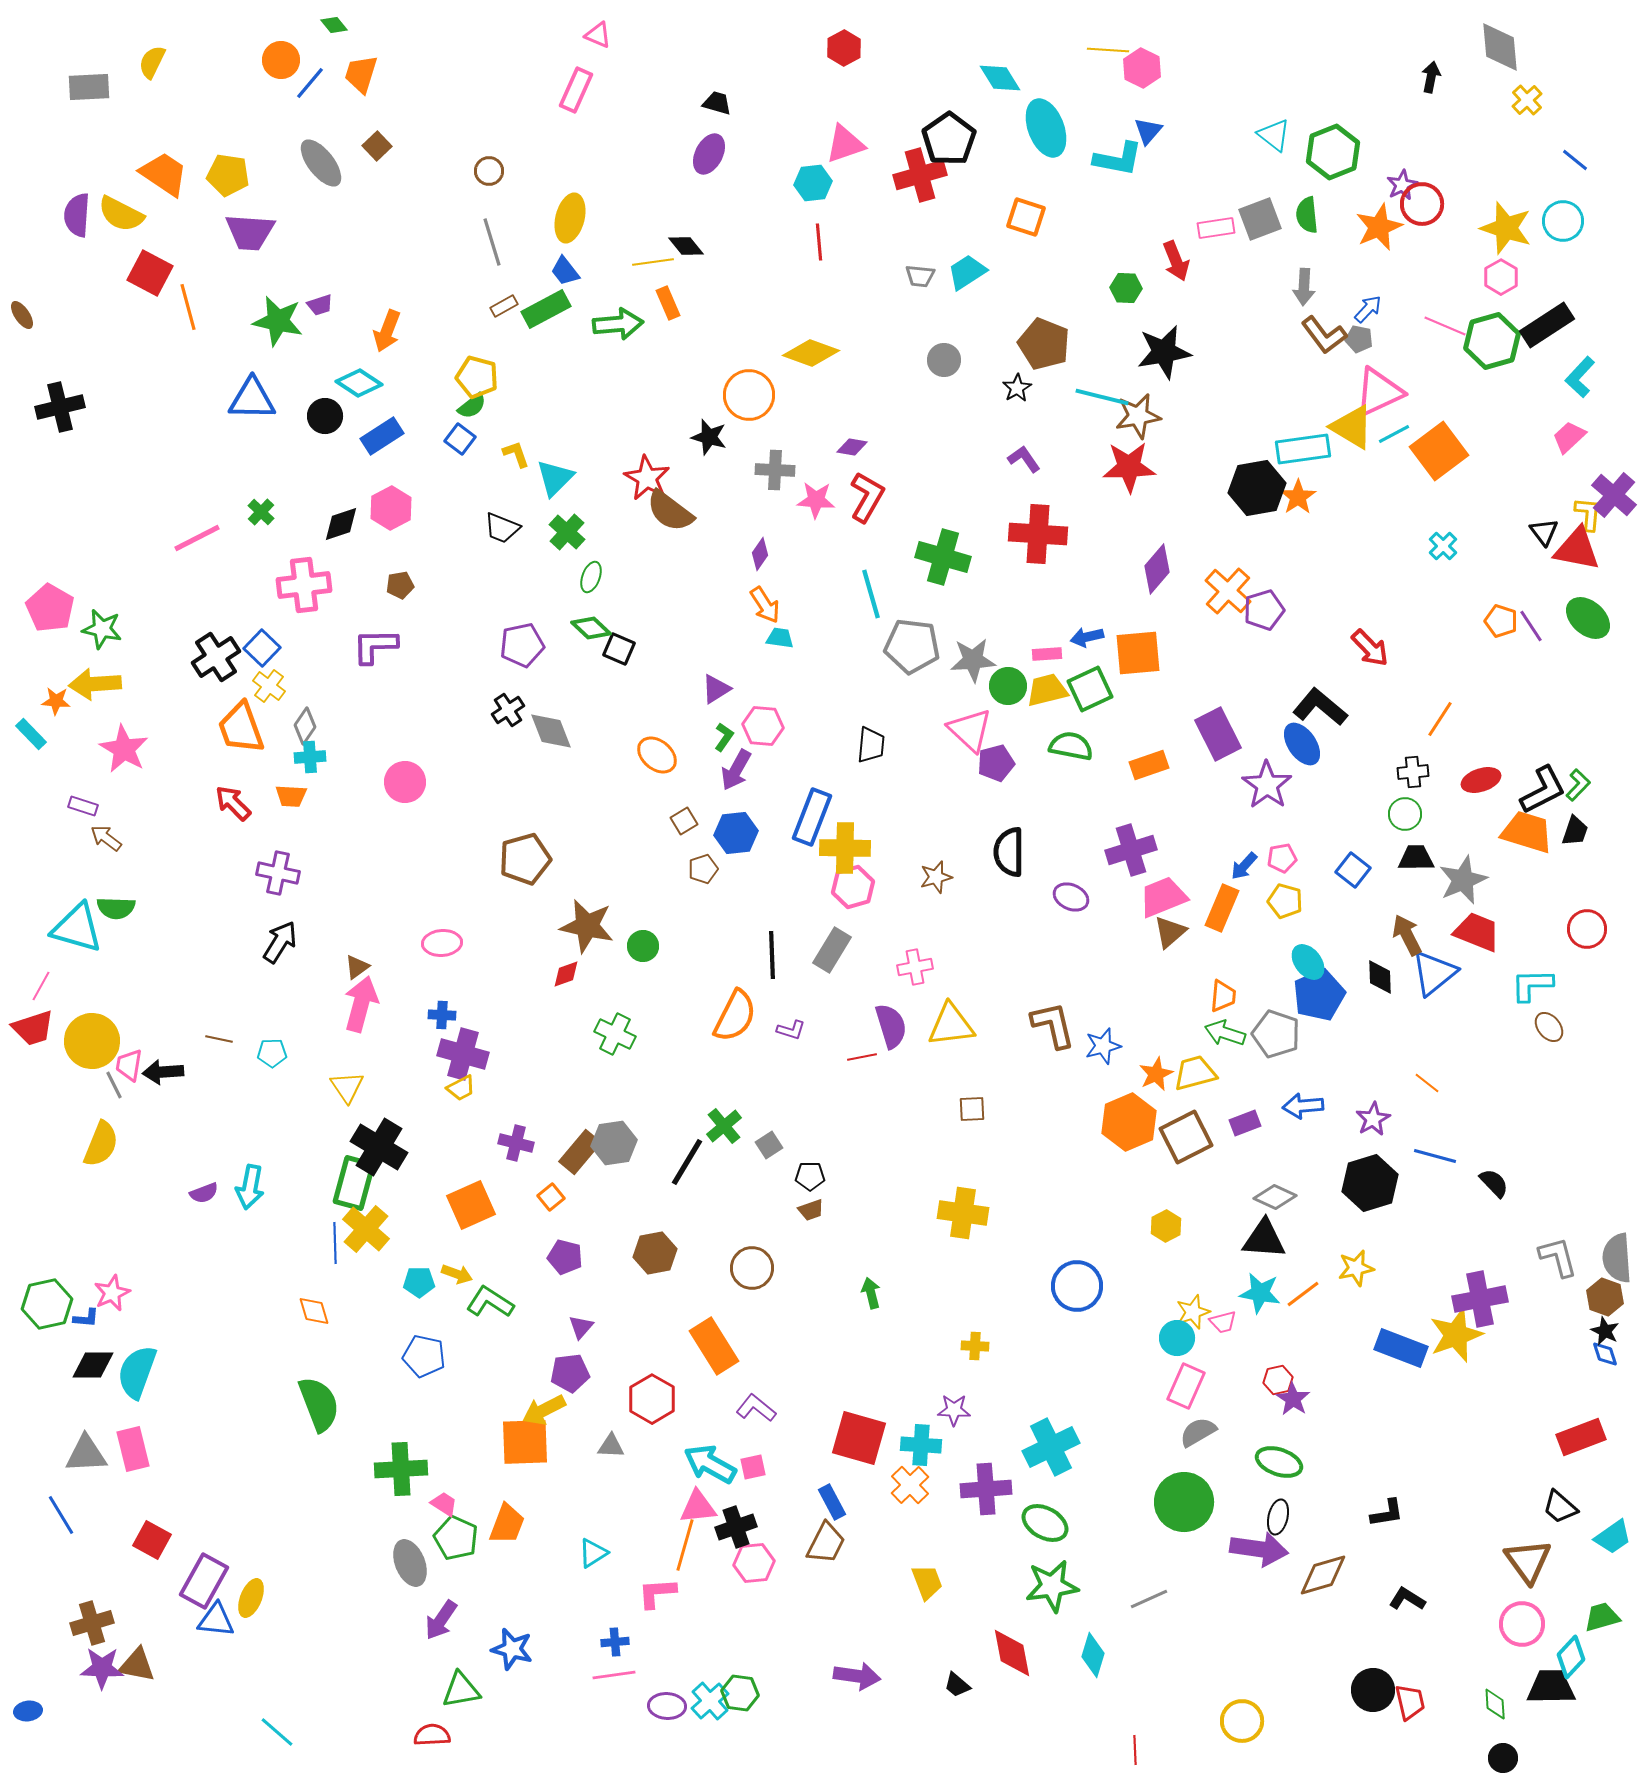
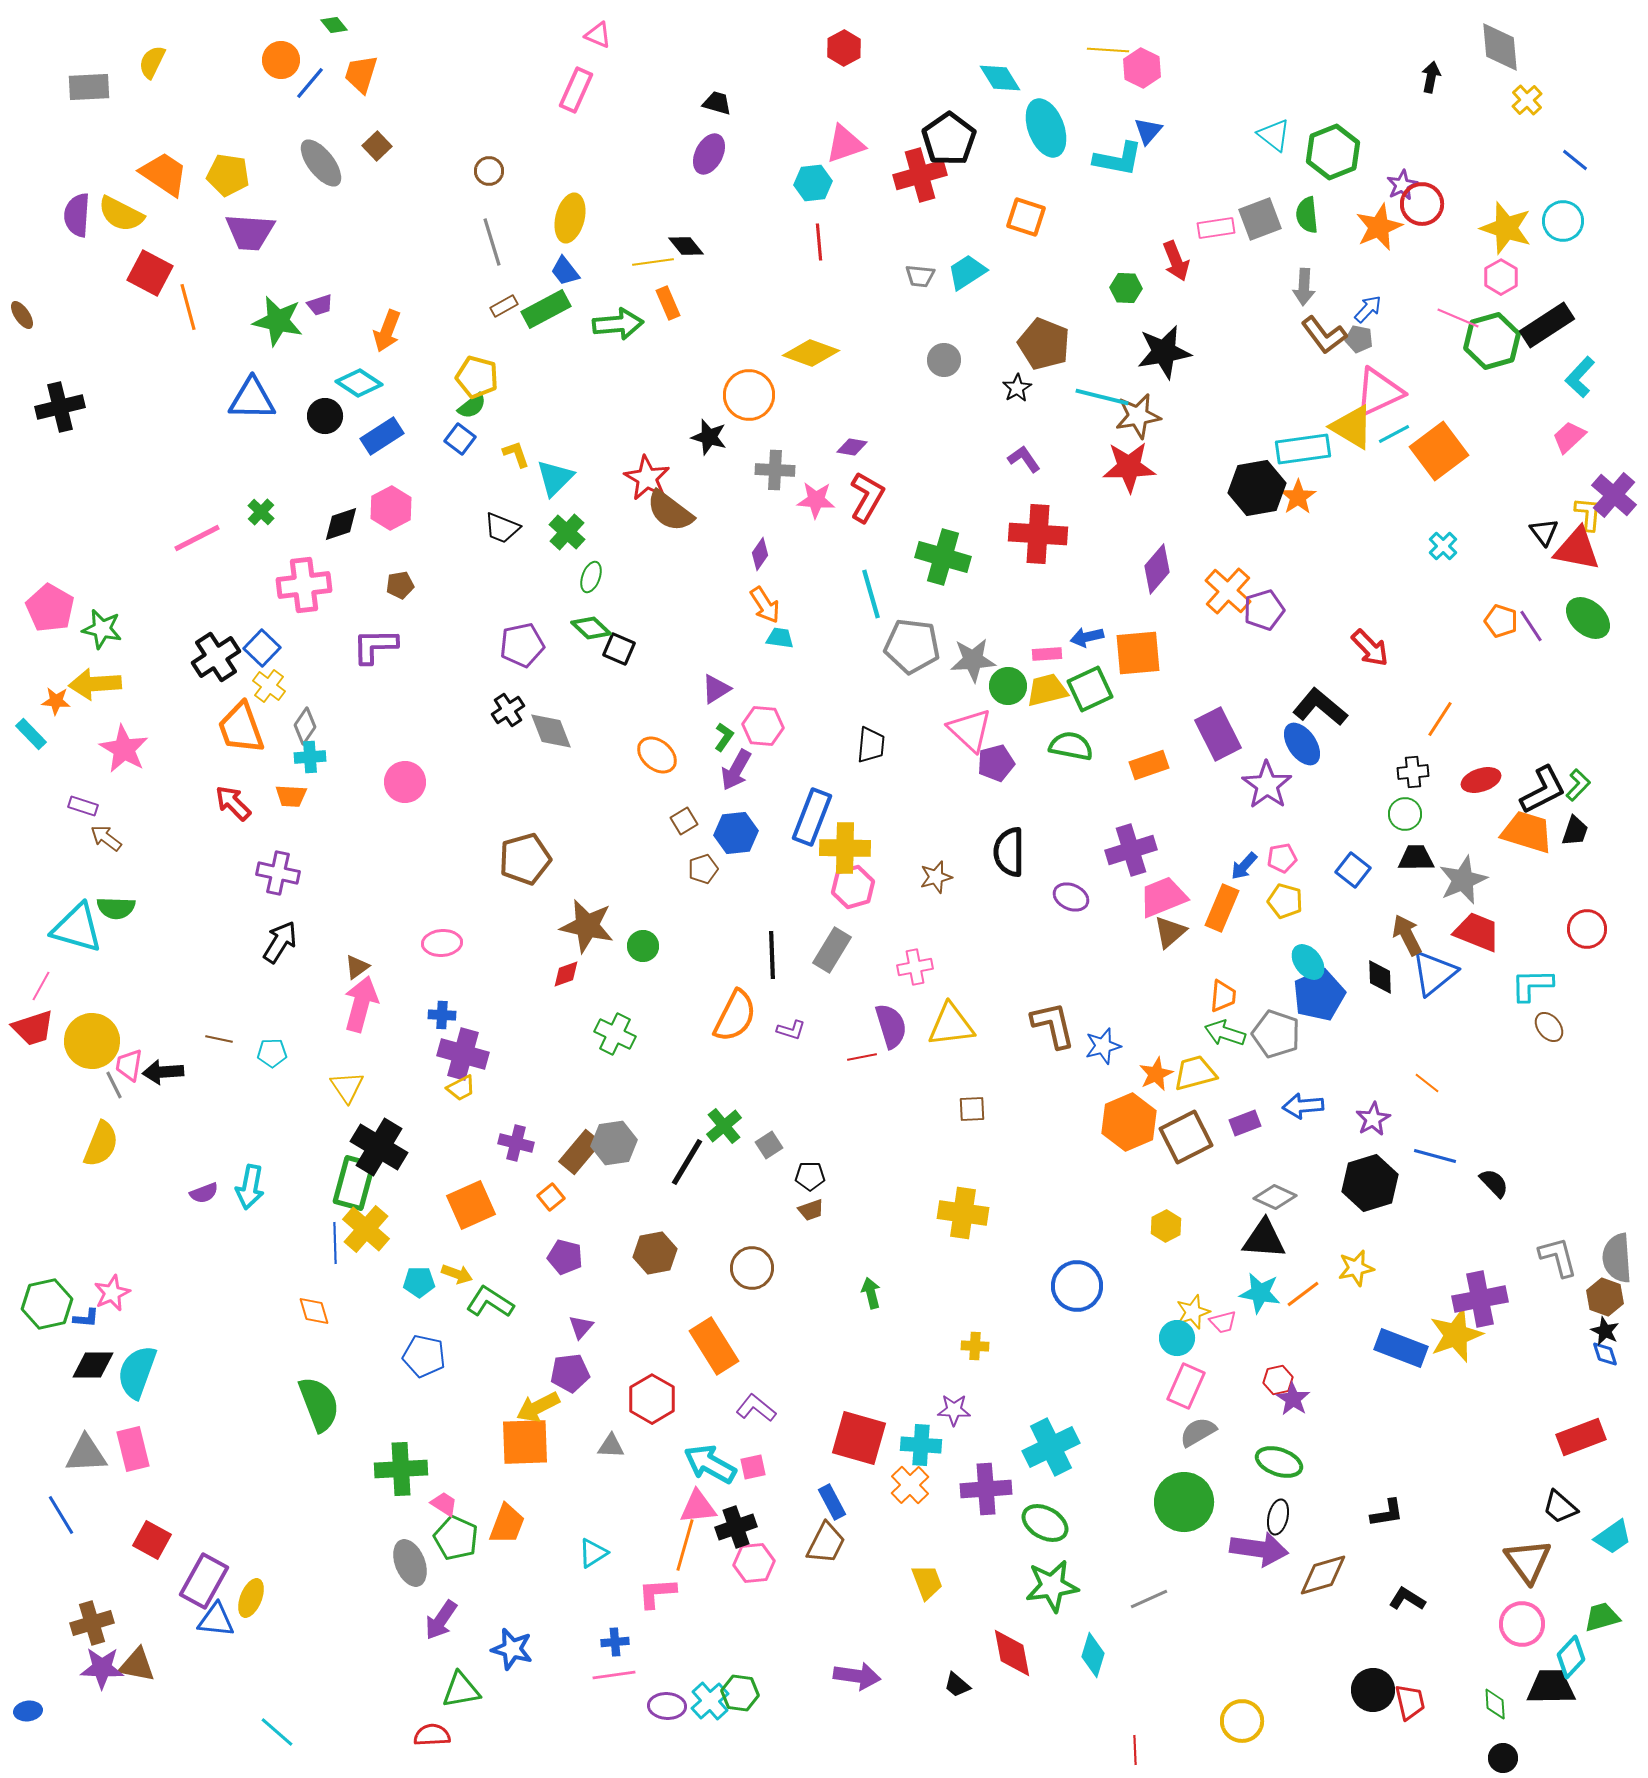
pink line at (1445, 326): moved 13 px right, 8 px up
yellow arrow at (544, 1410): moved 6 px left, 3 px up
